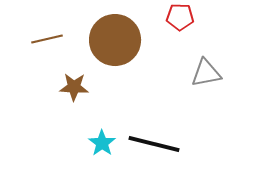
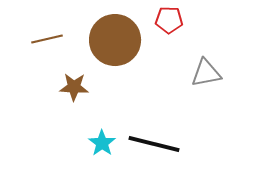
red pentagon: moved 11 px left, 3 px down
